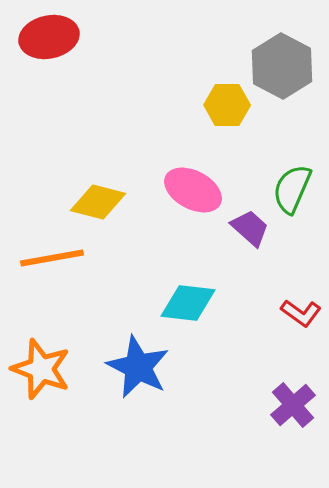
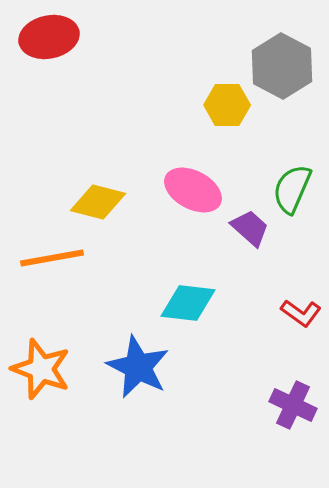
purple cross: rotated 24 degrees counterclockwise
